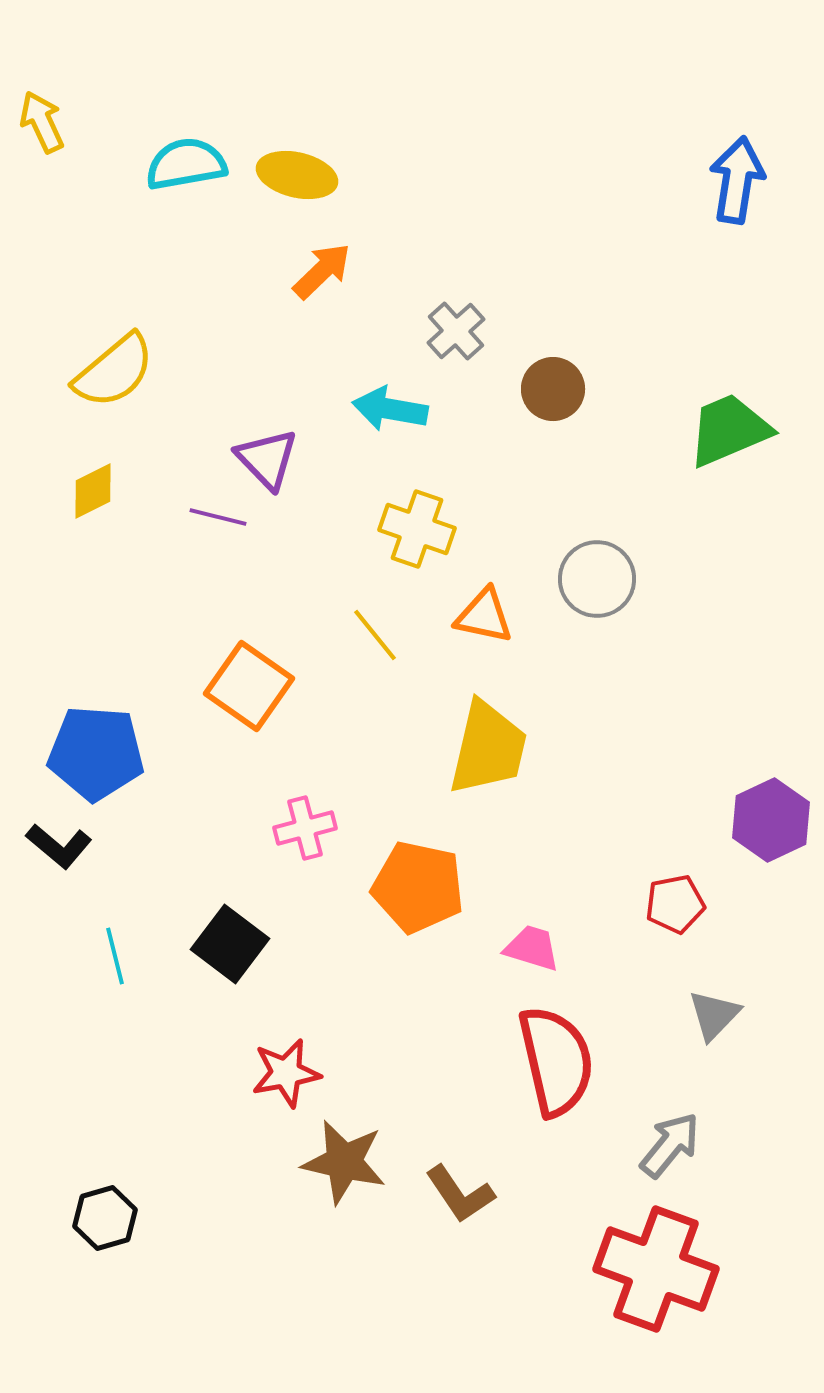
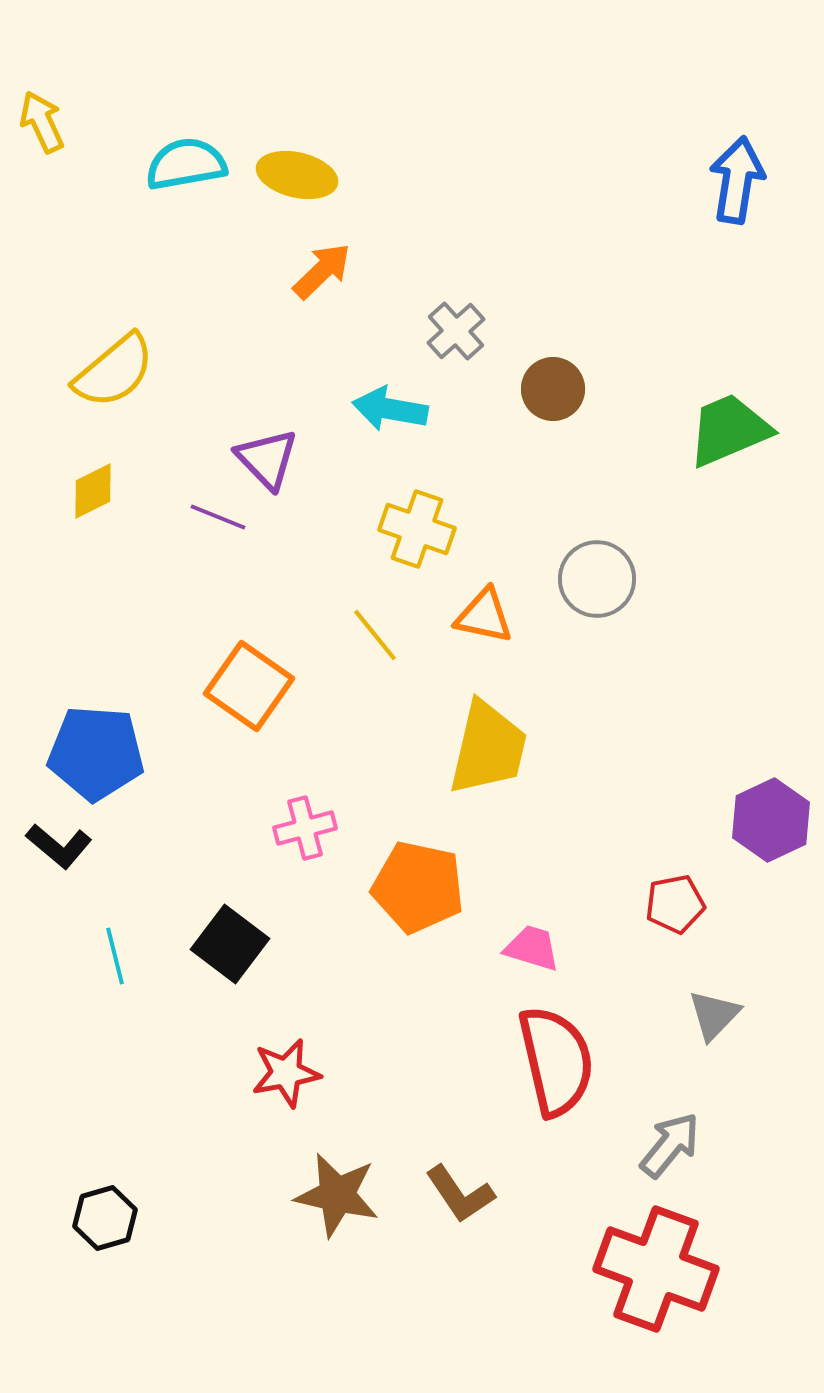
purple line: rotated 8 degrees clockwise
brown star: moved 7 px left, 33 px down
